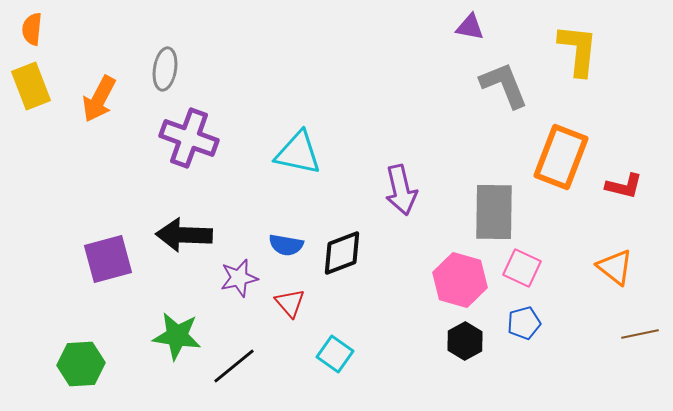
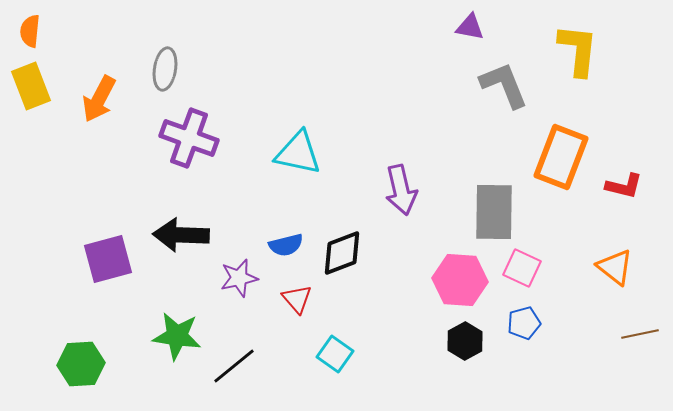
orange semicircle: moved 2 px left, 2 px down
black arrow: moved 3 px left
blue semicircle: rotated 24 degrees counterclockwise
pink hexagon: rotated 12 degrees counterclockwise
red triangle: moved 7 px right, 4 px up
